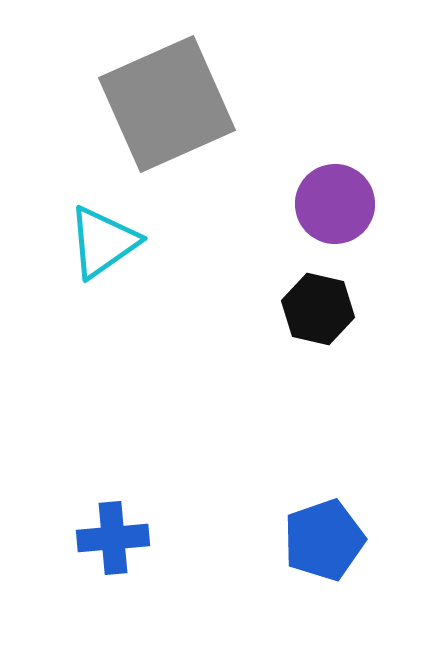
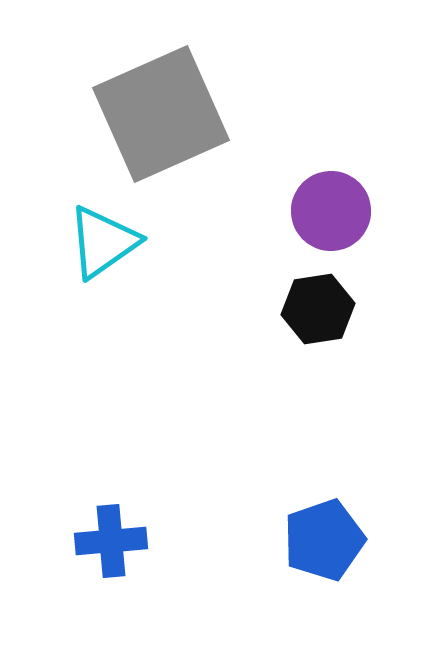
gray square: moved 6 px left, 10 px down
purple circle: moved 4 px left, 7 px down
black hexagon: rotated 22 degrees counterclockwise
blue cross: moved 2 px left, 3 px down
